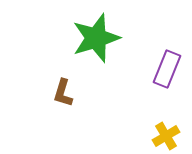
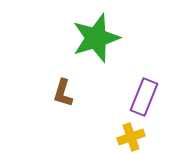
purple rectangle: moved 23 px left, 28 px down
yellow cross: moved 35 px left, 1 px down; rotated 12 degrees clockwise
